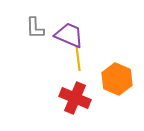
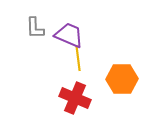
orange hexagon: moved 5 px right; rotated 24 degrees counterclockwise
